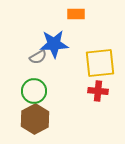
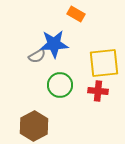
orange rectangle: rotated 30 degrees clockwise
gray semicircle: moved 1 px left, 1 px up
yellow square: moved 4 px right
green circle: moved 26 px right, 6 px up
brown hexagon: moved 1 px left, 7 px down
